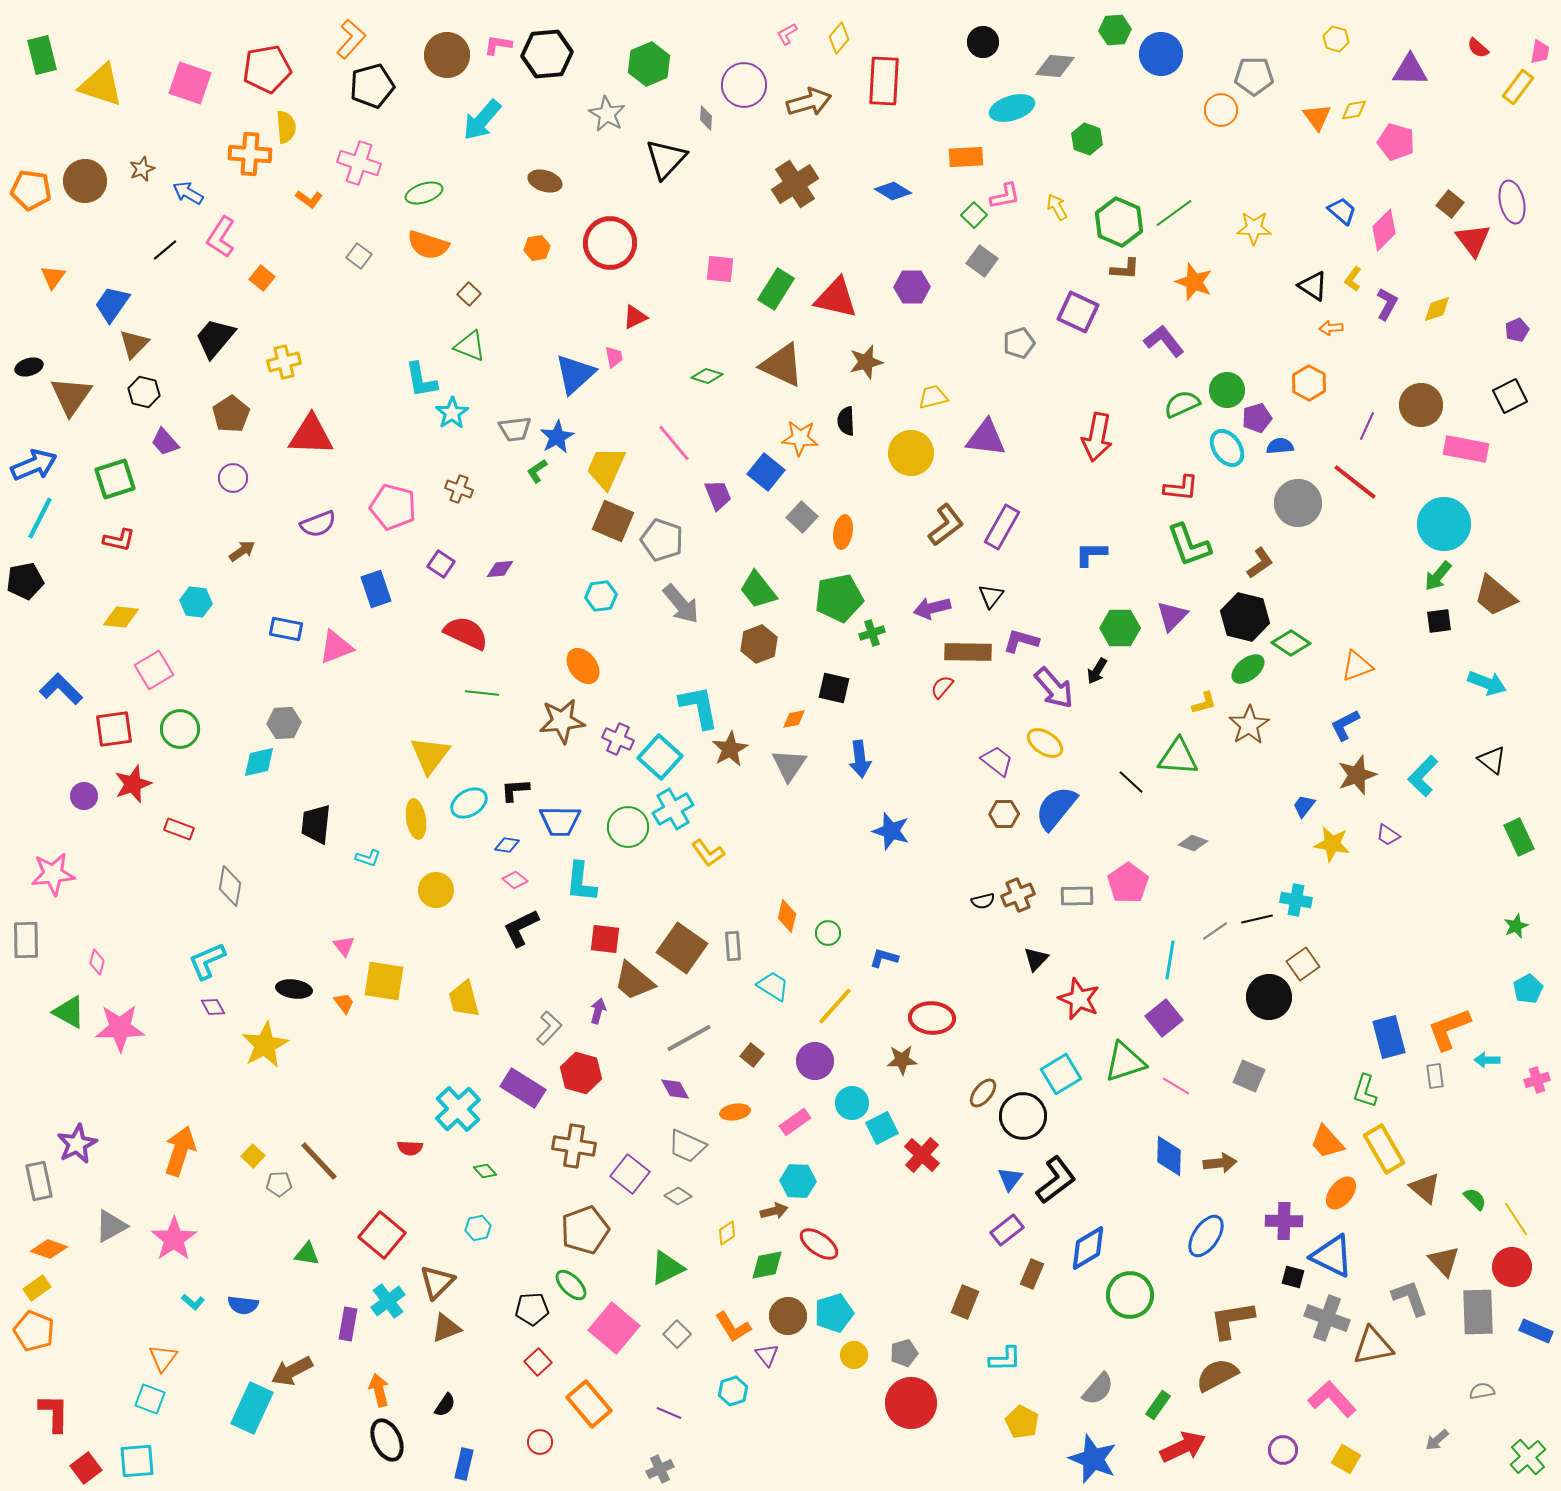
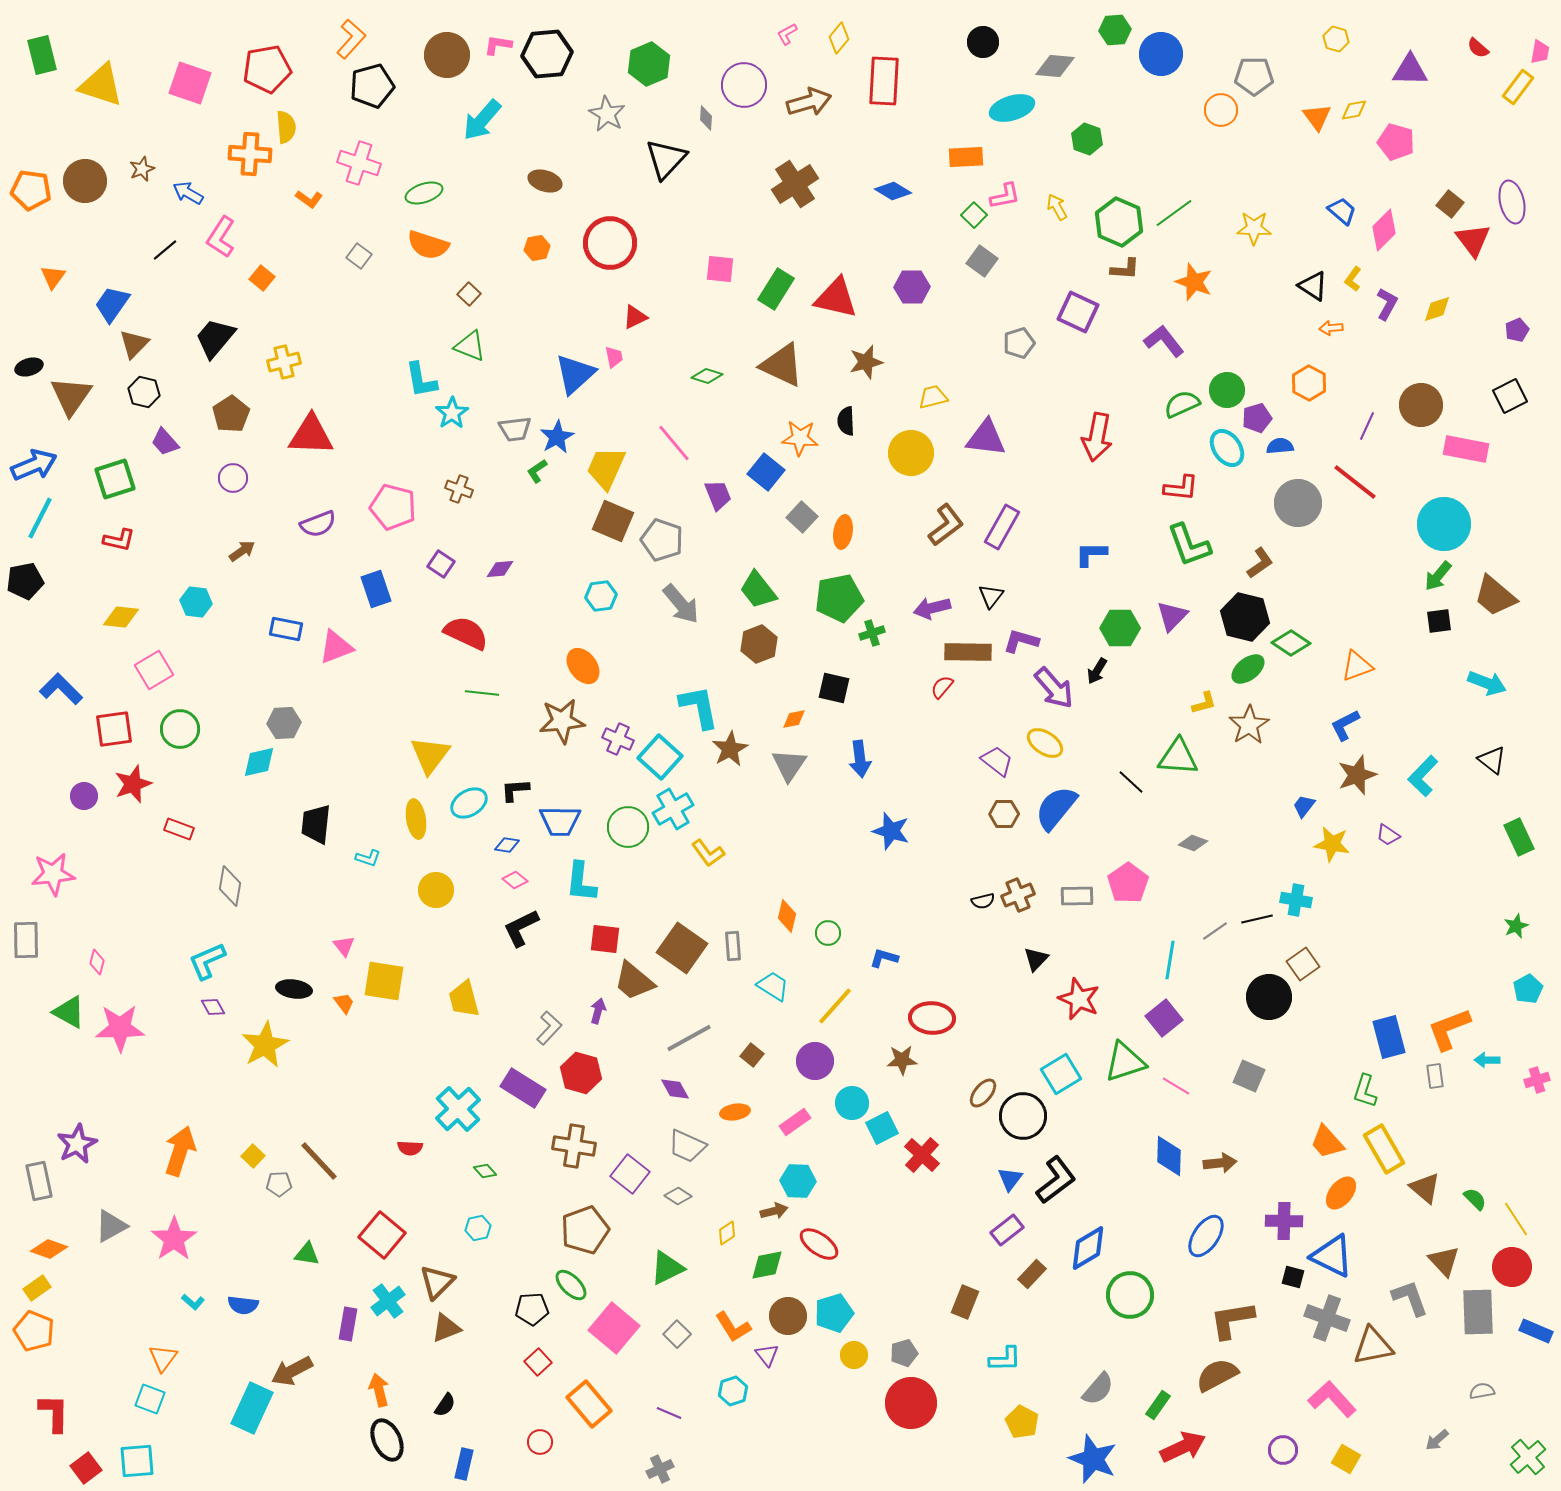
brown rectangle at (1032, 1274): rotated 20 degrees clockwise
